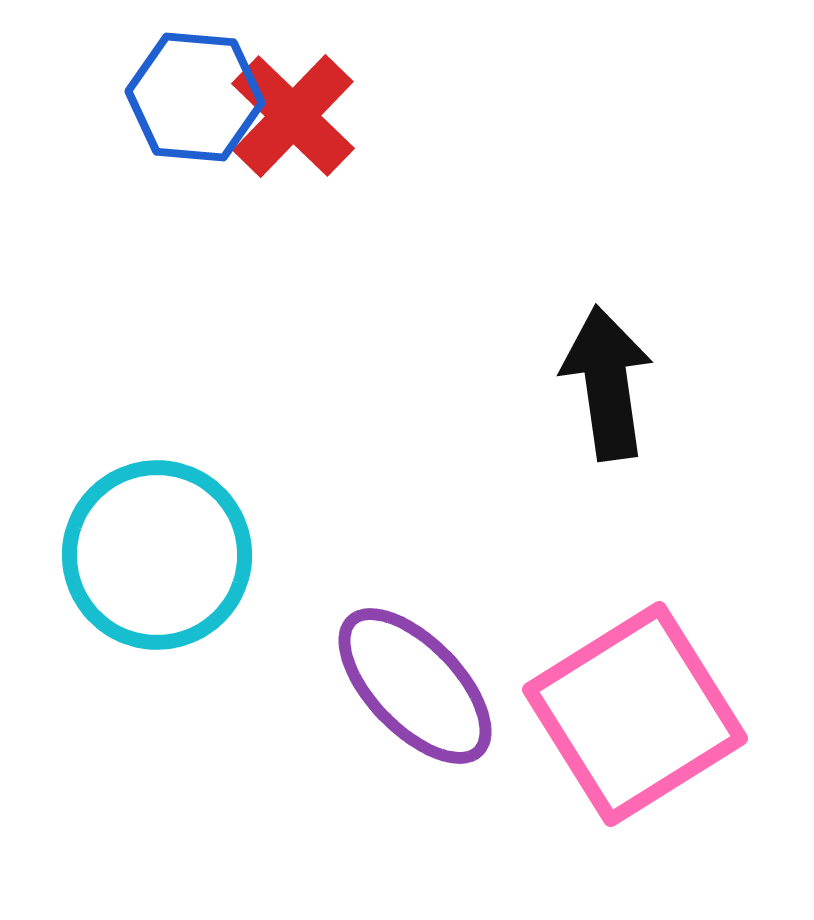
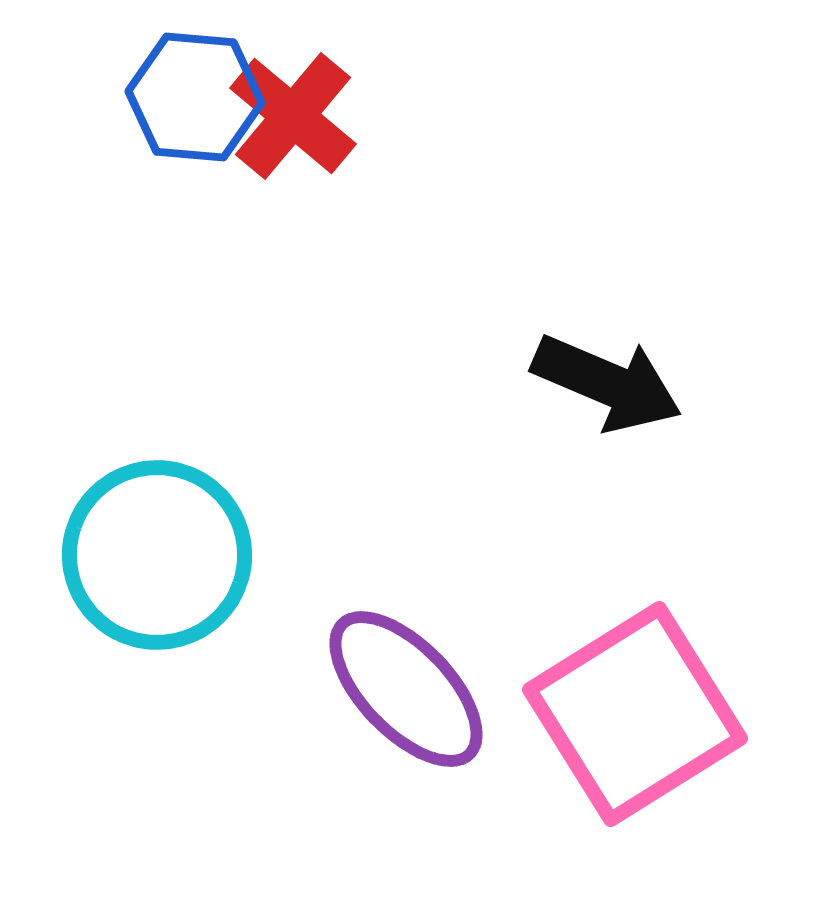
red cross: rotated 4 degrees counterclockwise
black arrow: rotated 121 degrees clockwise
purple ellipse: moved 9 px left, 3 px down
